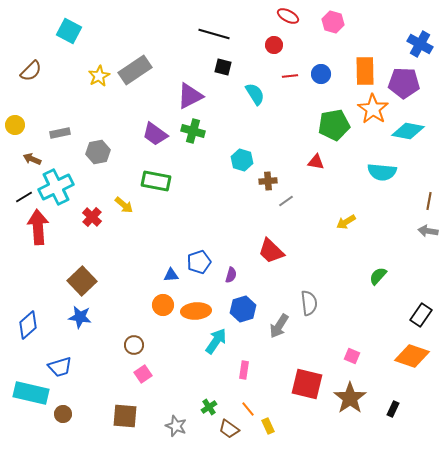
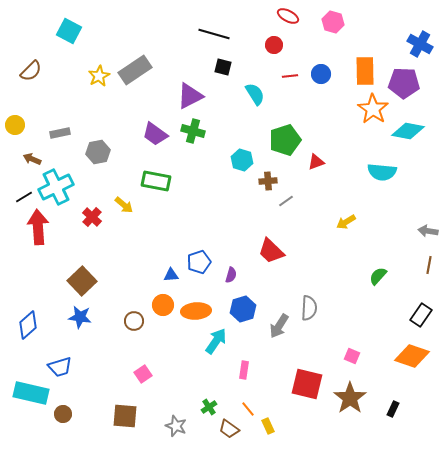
green pentagon at (334, 125): moved 49 px left, 15 px down; rotated 8 degrees counterclockwise
red triangle at (316, 162): rotated 30 degrees counterclockwise
brown line at (429, 201): moved 64 px down
gray semicircle at (309, 303): moved 5 px down; rotated 10 degrees clockwise
brown circle at (134, 345): moved 24 px up
